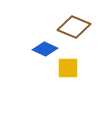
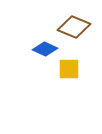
yellow square: moved 1 px right, 1 px down
